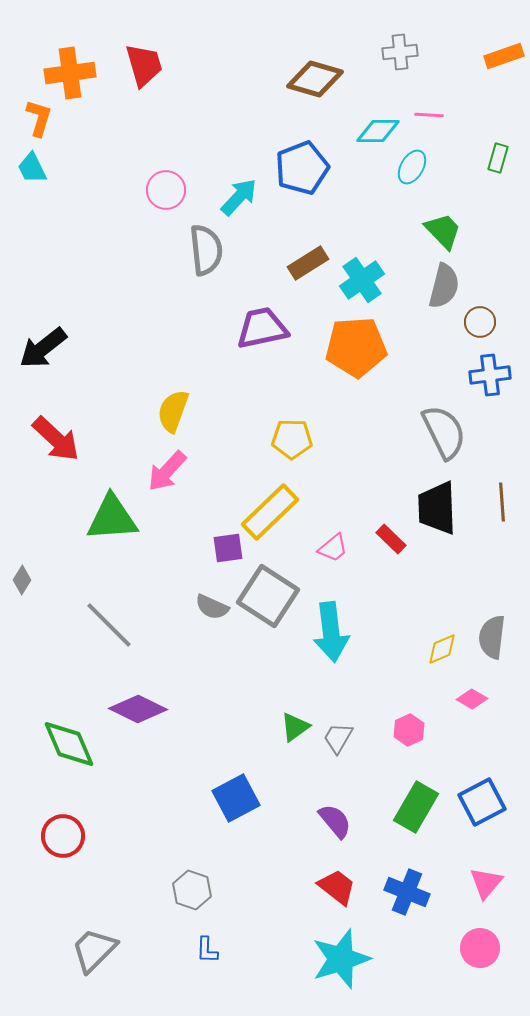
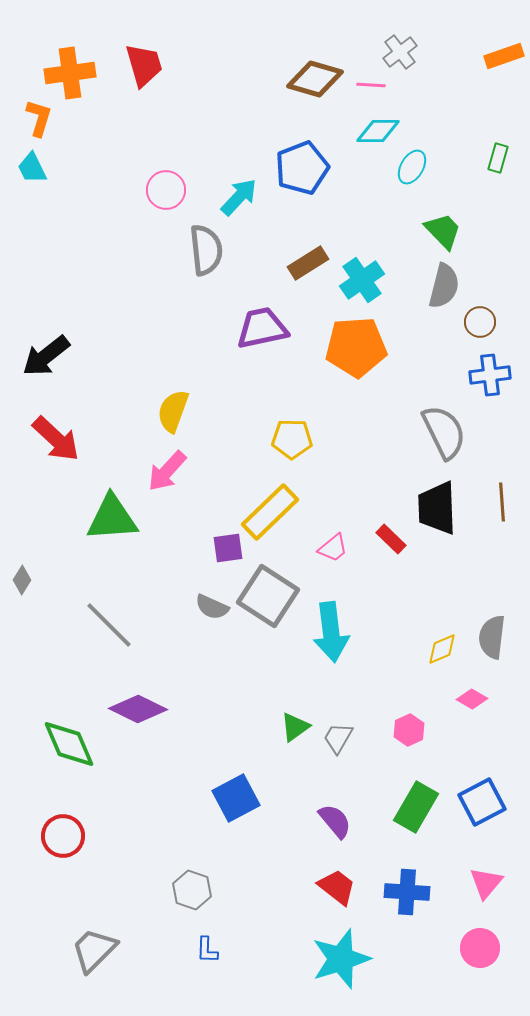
gray cross at (400, 52): rotated 32 degrees counterclockwise
pink line at (429, 115): moved 58 px left, 30 px up
black arrow at (43, 348): moved 3 px right, 8 px down
blue cross at (407, 892): rotated 18 degrees counterclockwise
